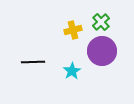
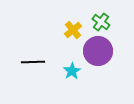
green cross: rotated 12 degrees counterclockwise
yellow cross: rotated 24 degrees counterclockwise
purple circle: moved 4 px left
